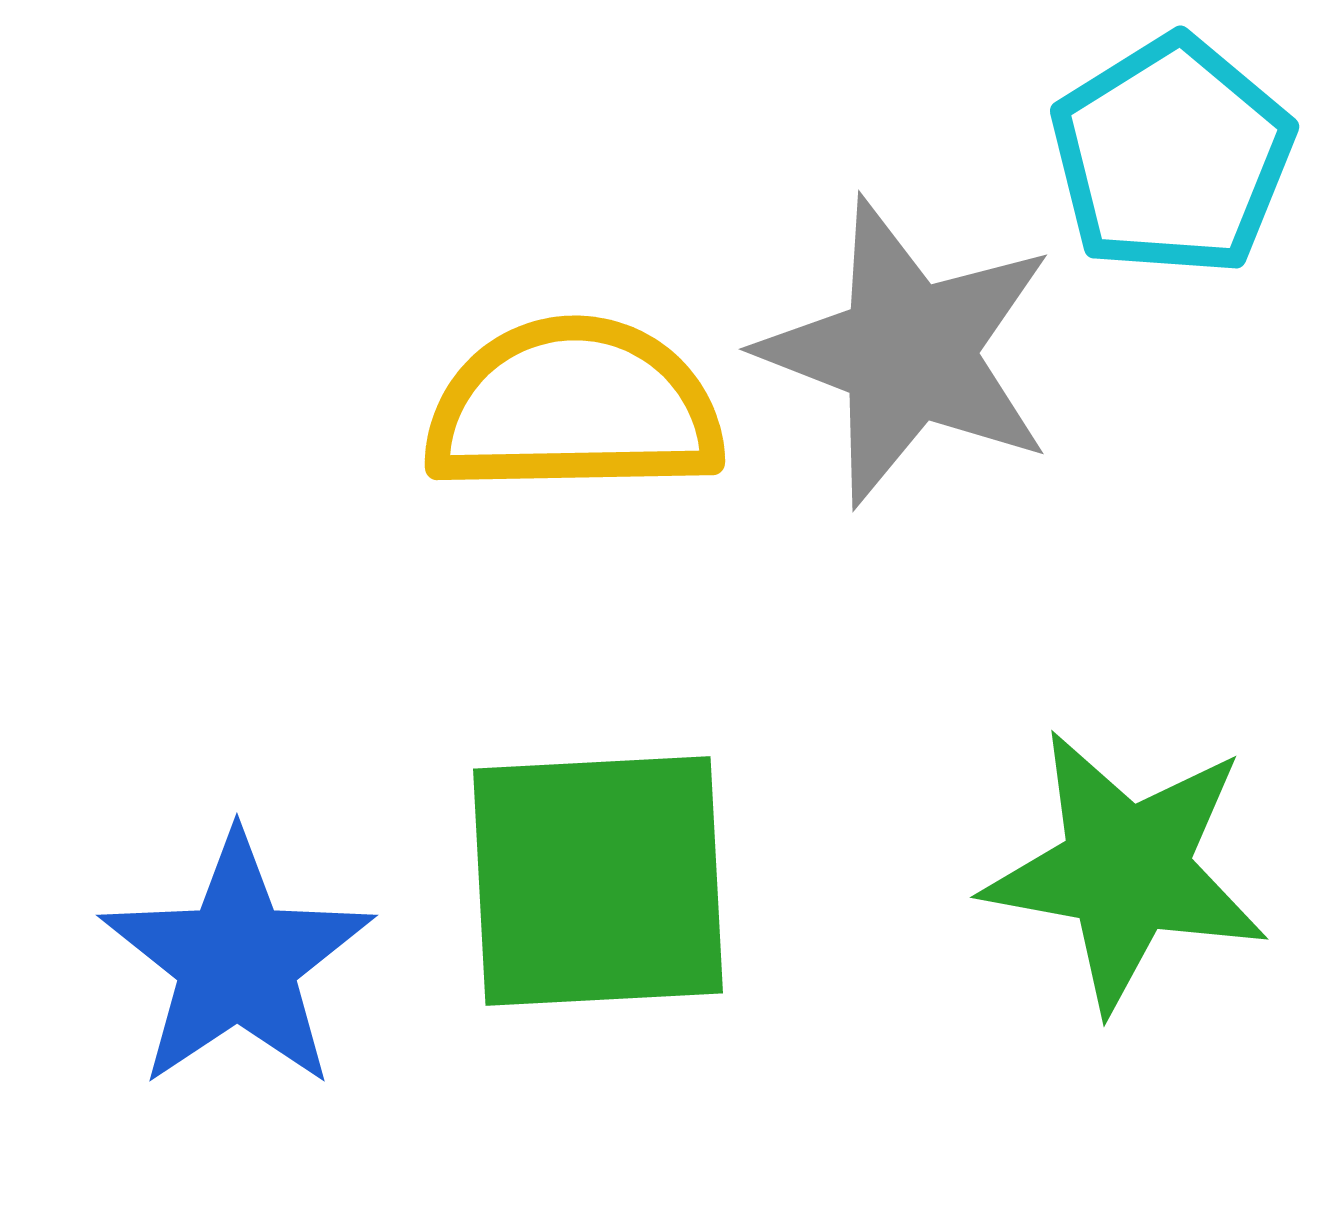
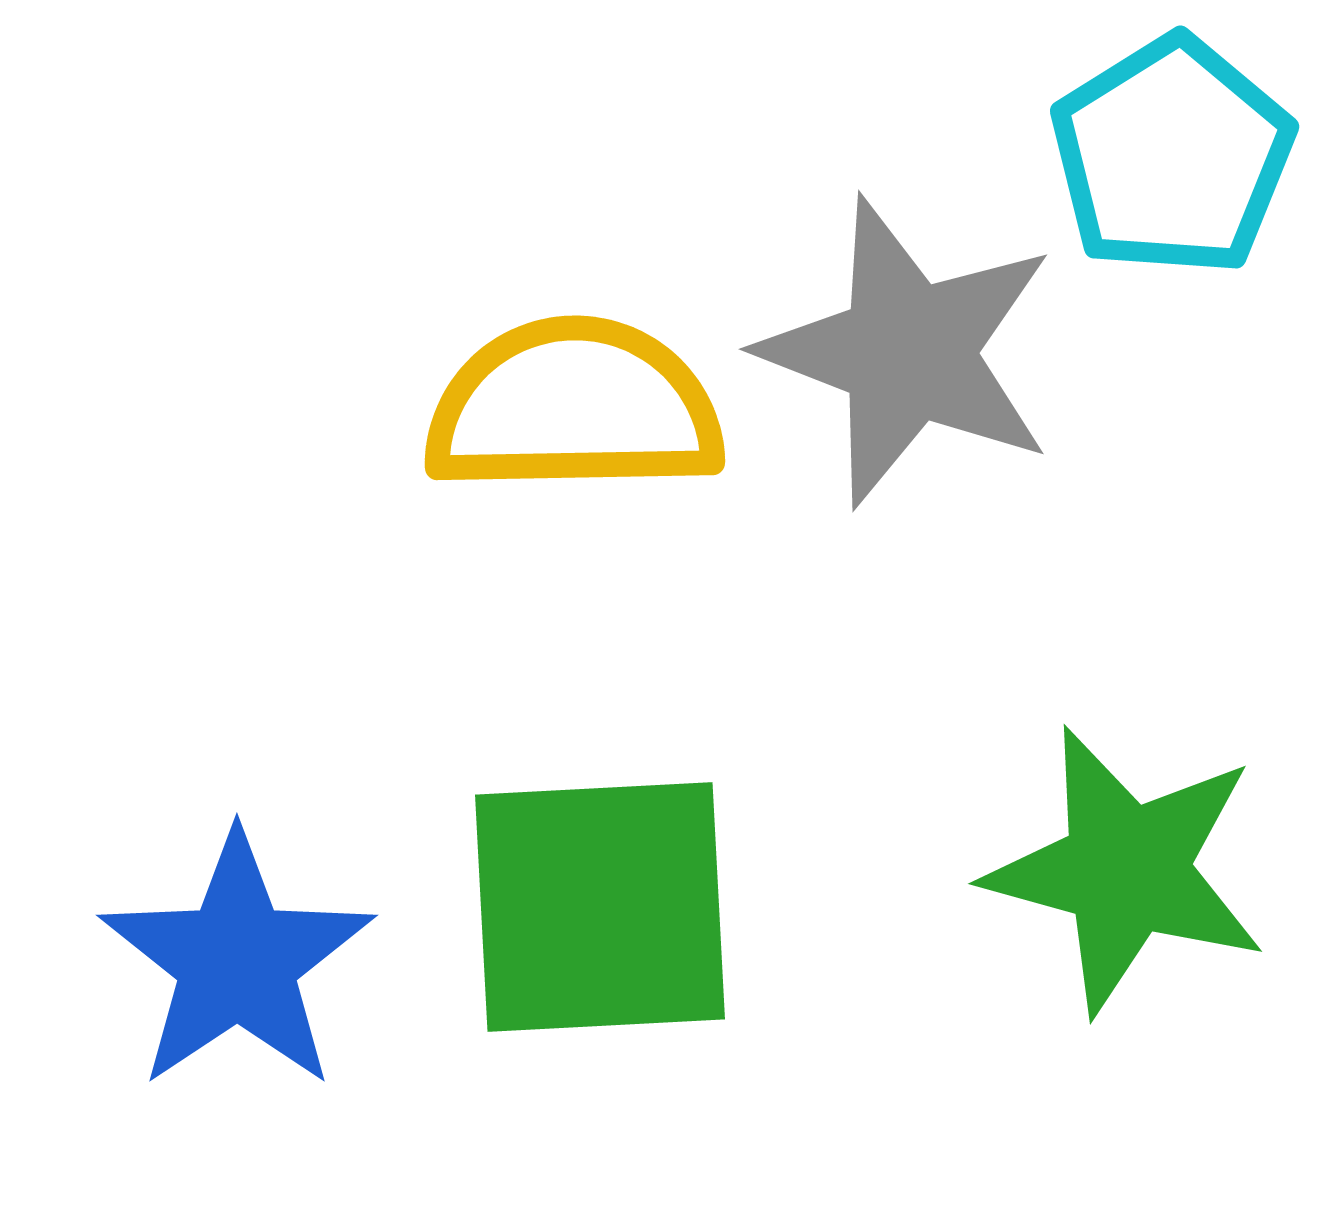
green star: rotated 5 degrees clockwise
green square: moved 2 px right, 26 px down
